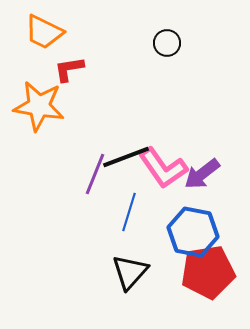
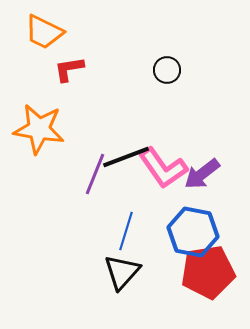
black circle: moved 27 px down
orange star: moved 23 px down
blue line: moved 3 px left, 19 px down
black triangle: moved 8 px left
